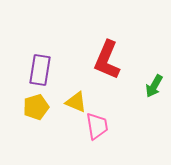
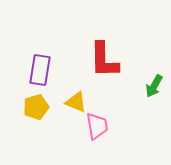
red L-shape: moved 3 px left; rotated 24 degrees counterclockwise
